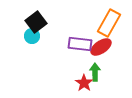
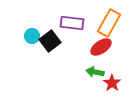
black square: moved 14 px right, 19 px down
purple rectangle: moved 8 px left, 21 px up
green arrow: rotated 78 degrees counterclockwise
red star: moved 28 px right
